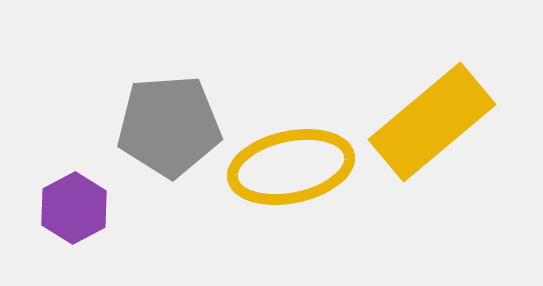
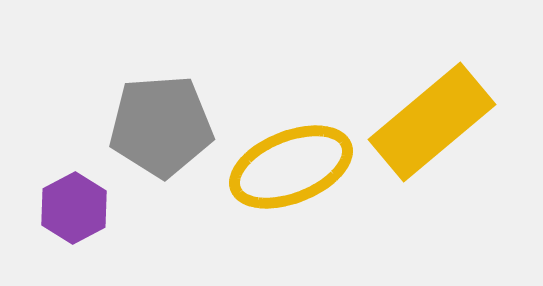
gray pentagon: moved 8 px left
yellow ellipse: rotated 10 degrees counterclockwise
